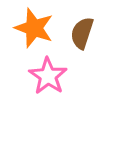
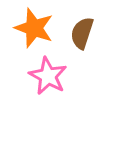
pink star: rotated 6 degrees counterclockwise
